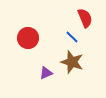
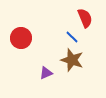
red circle: moved 7 px left
brown star: moved 2 px up
